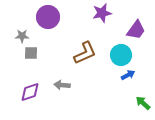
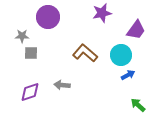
brown L-shape: rotated 115 degrees counterclockwise
green arrow: moved 5 px left, 2 px down
